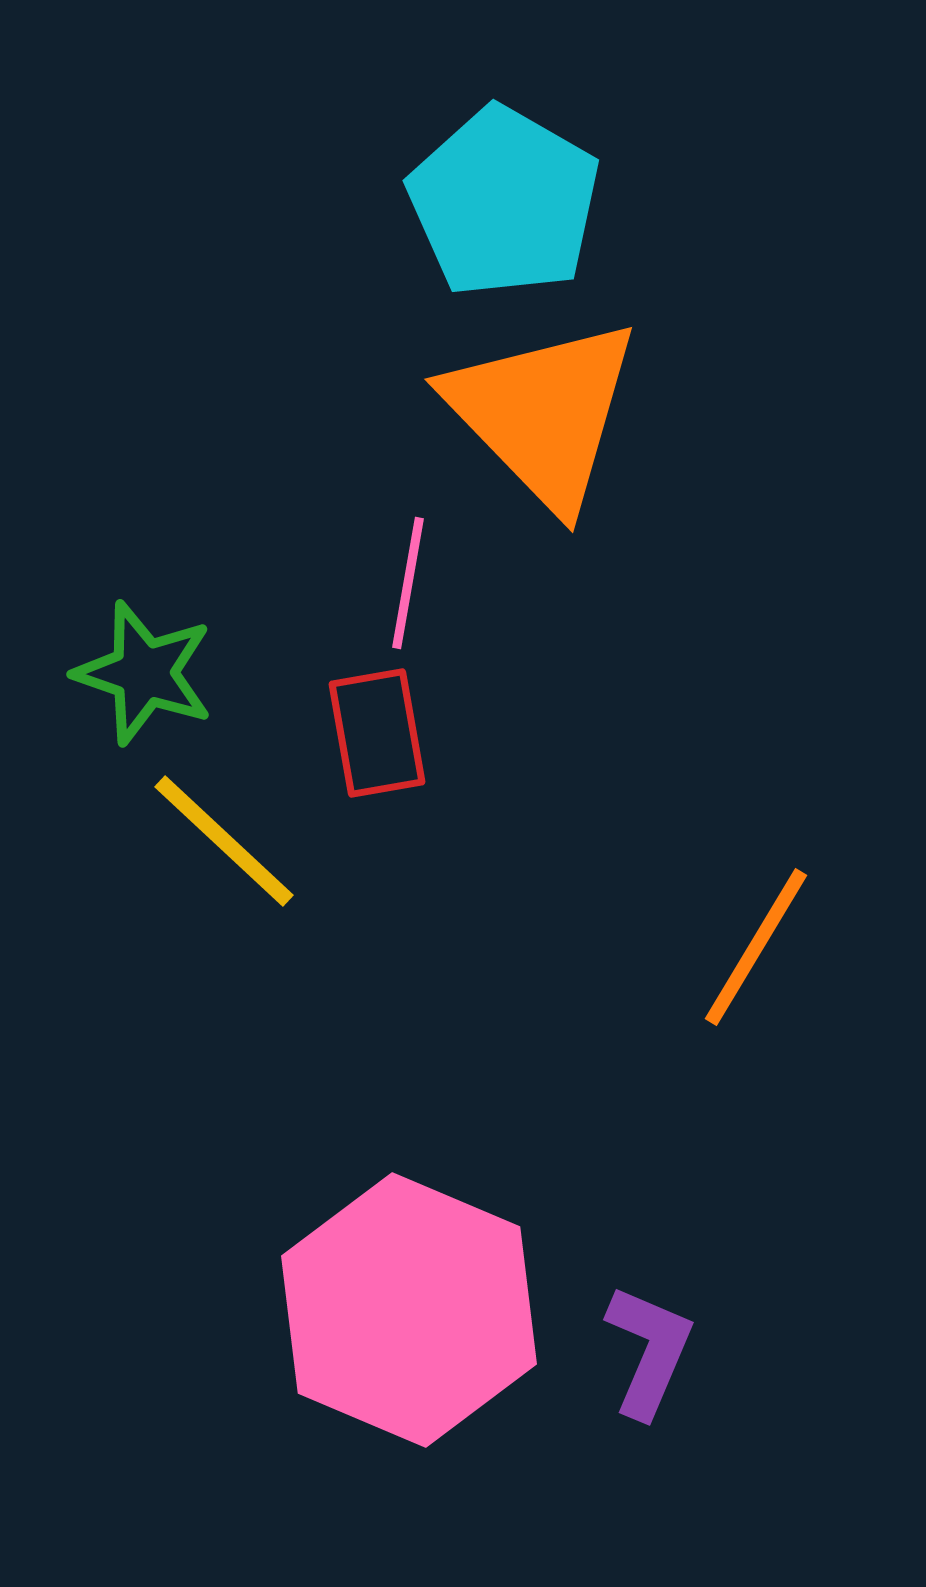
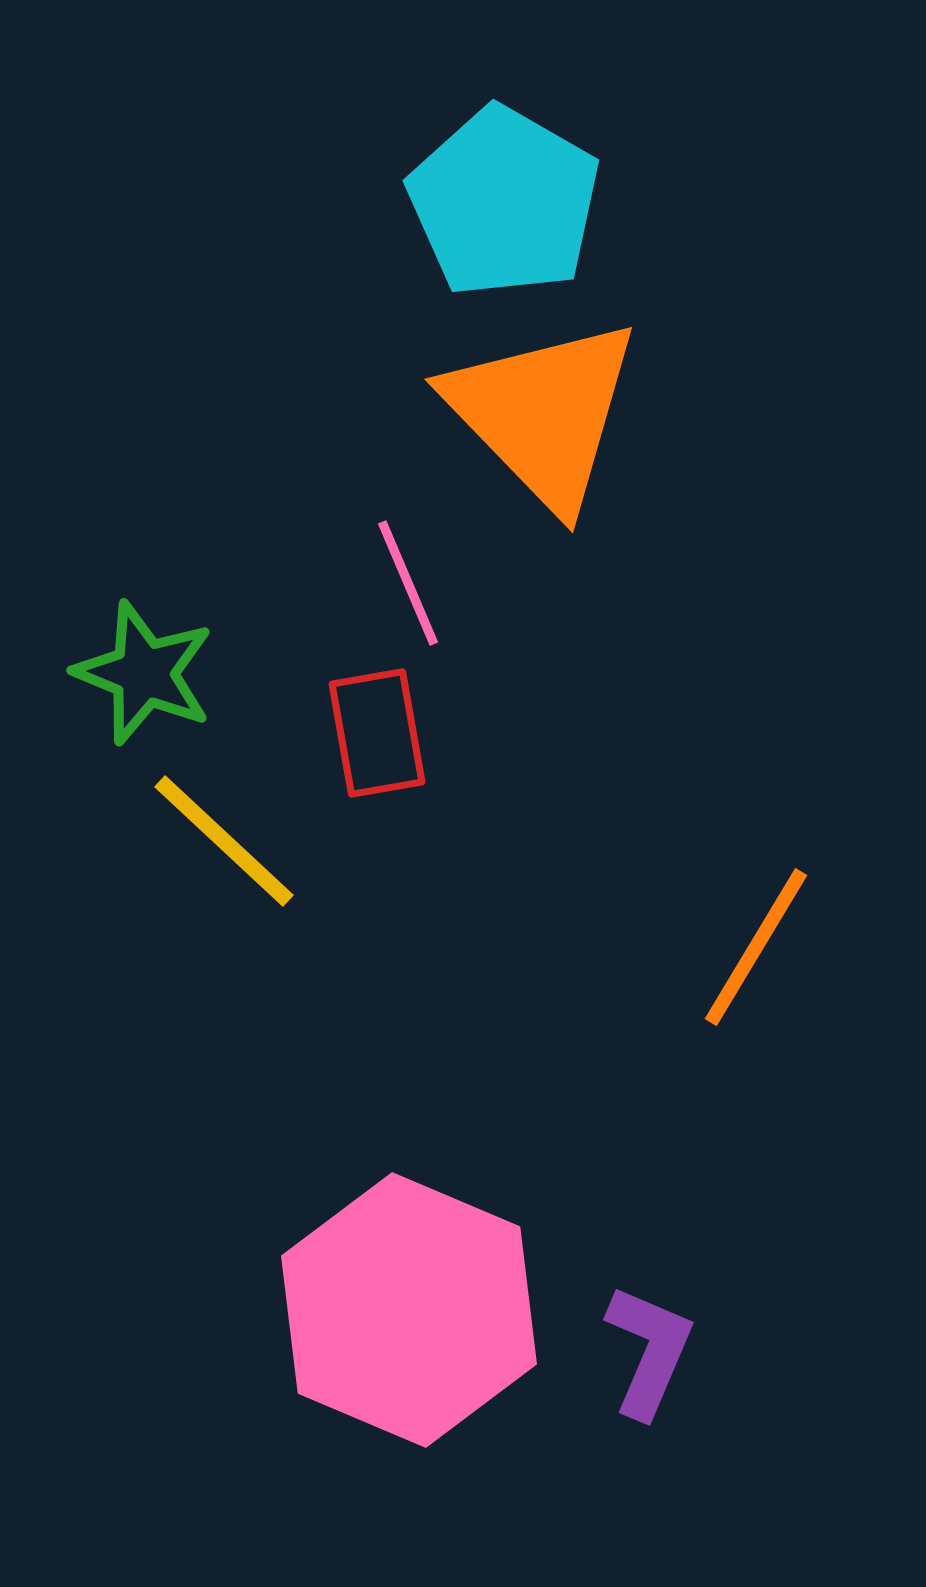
pink line: rotated 33 degrees counterclockwise
green star: rotated 3 degrees clockwise
